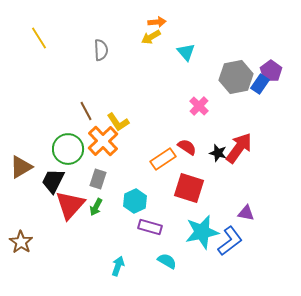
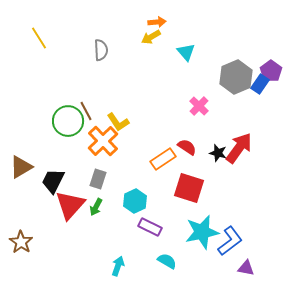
gray hexagon: rotated 12 degrees counterclockwise
green circle: moved 28 px up
purple triangle: moved 55 px down
purple rectangle: rotated 10 degrees clockwise
